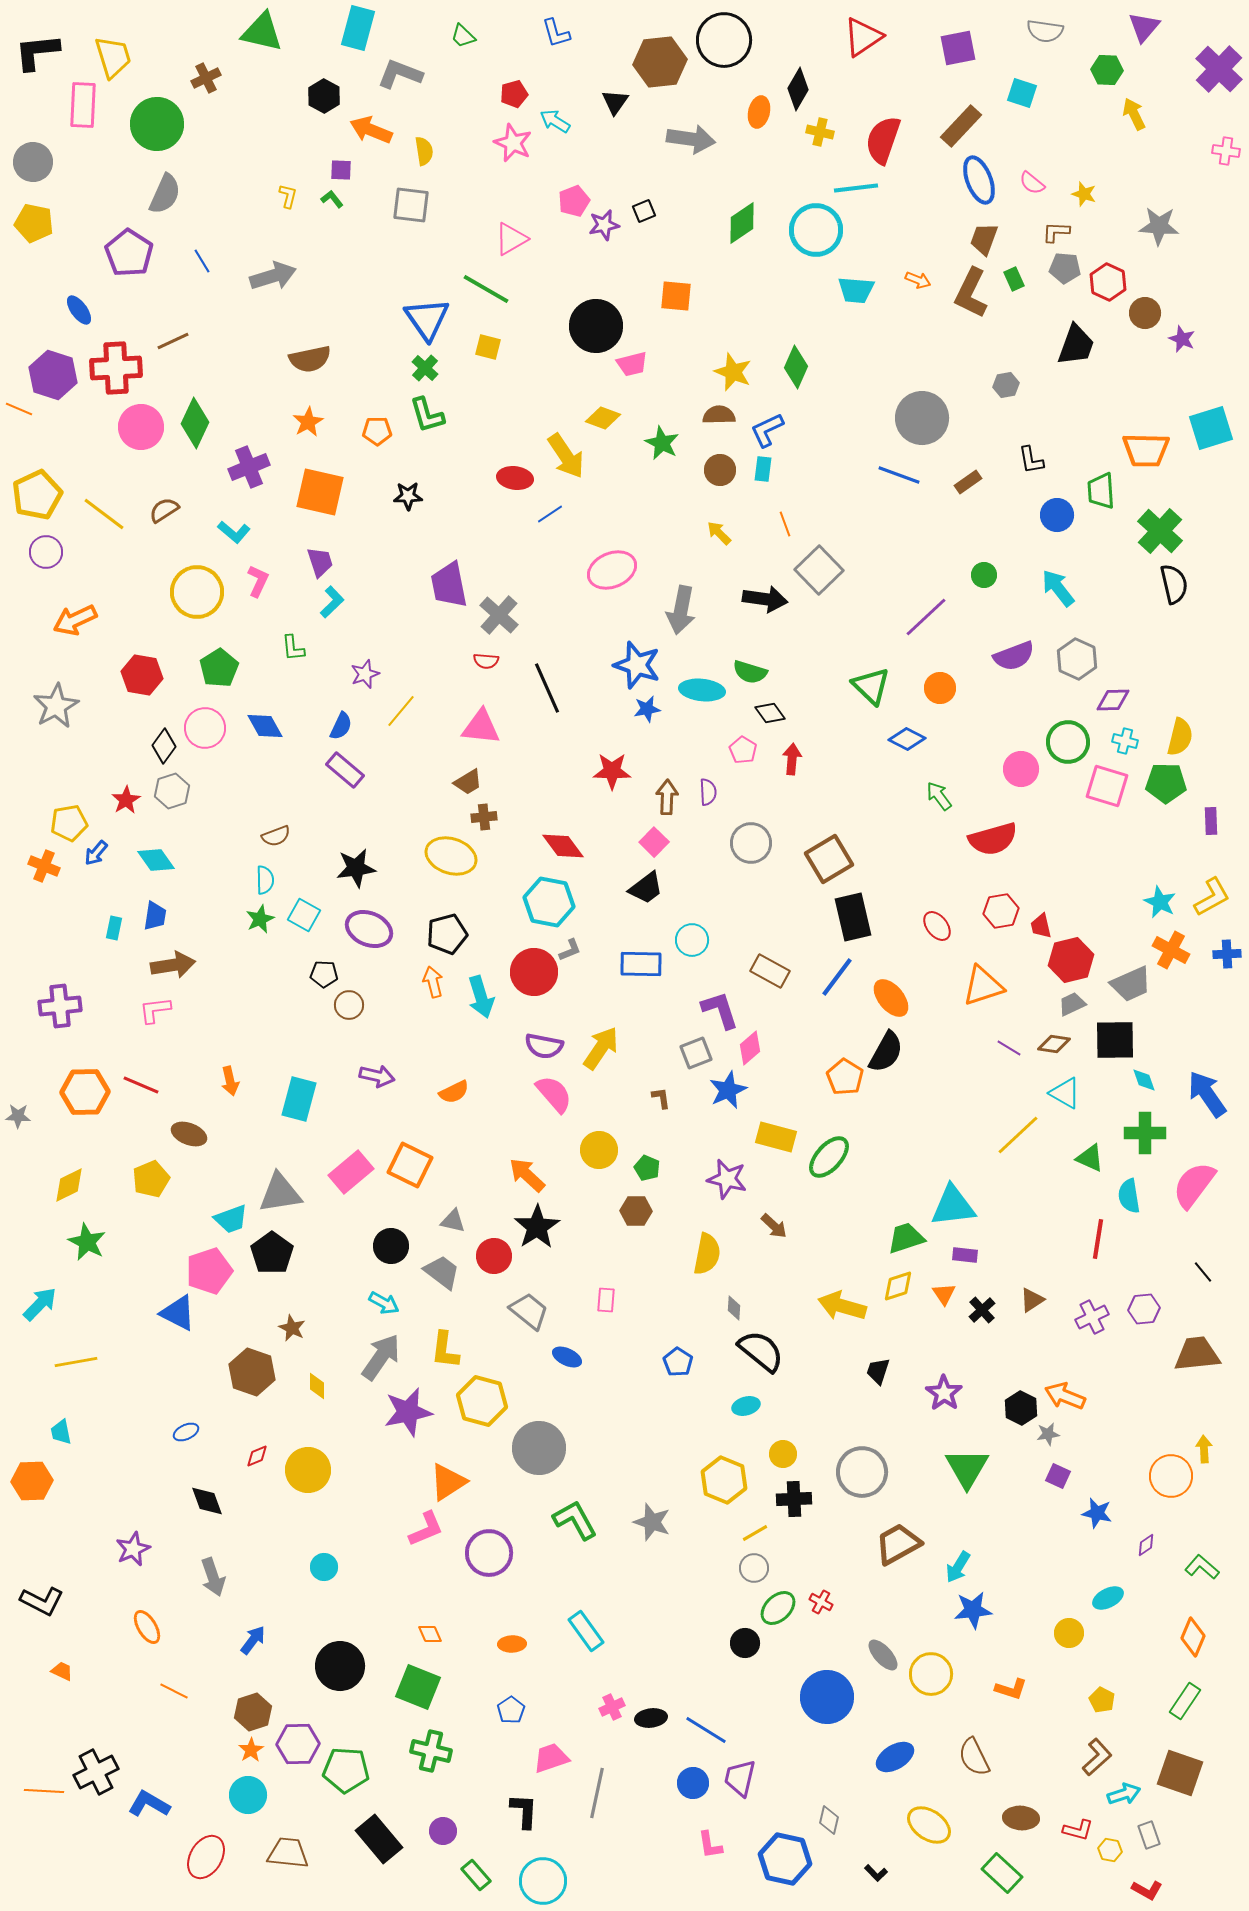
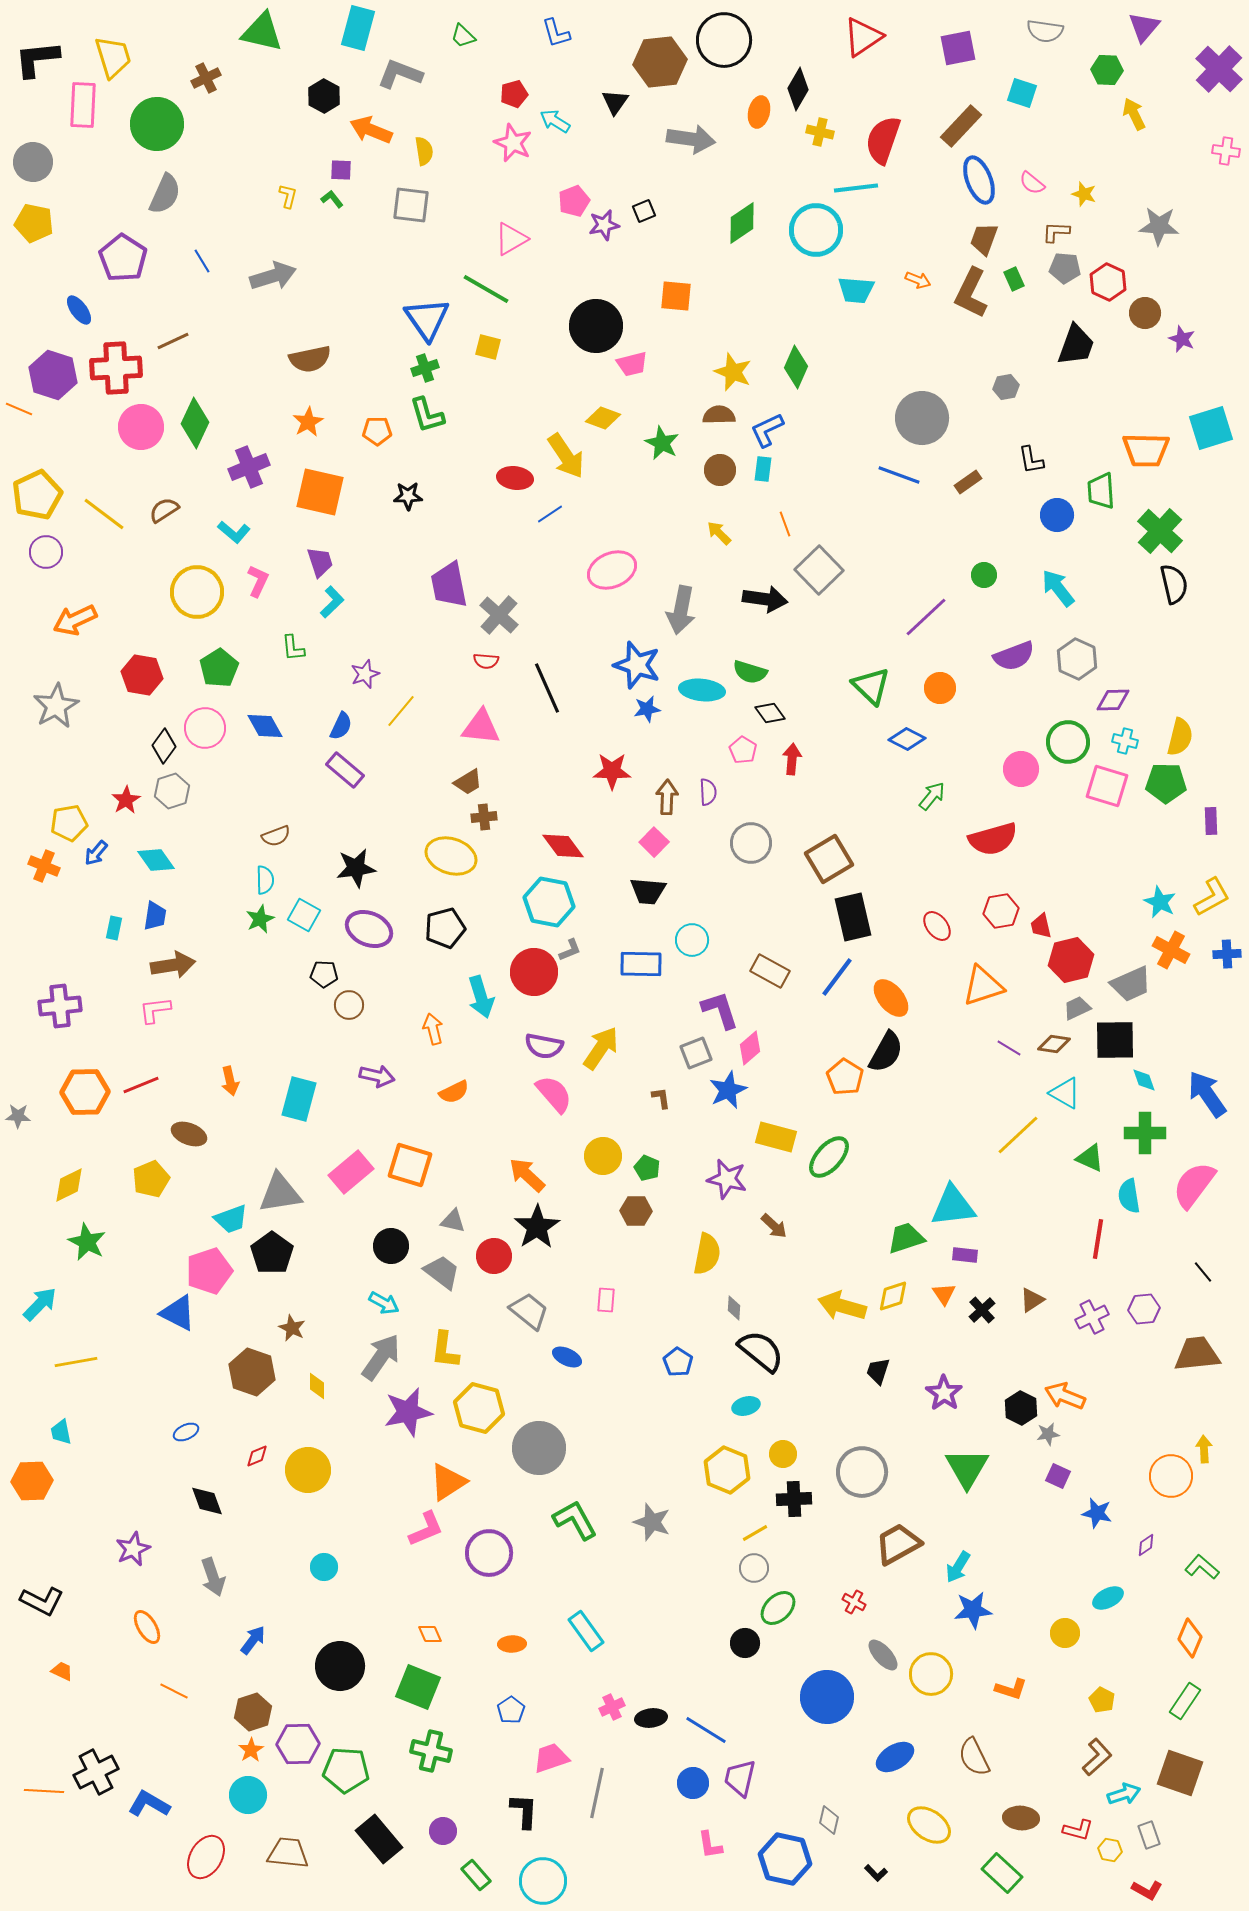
black L-shape at (37, 52): moved 7 px down
purple pentagon at (129, 253): moved 6 px left, 5 px down
green cross at (425, 368): rotated 28 degrees clockwise
gray hexagon at (1006, 385): moved 2 px down
green arrow at (939, 796): moved 7 px left; rotated 76 degrees clockwise
black trapezoid at (646, 888): moved 2 px right, 3 px down; rotated 42 degrees clockwise
black pentagon at (447, 934): moved 2 px left, 6 px up
orange arrow at (433, 982): moved 47 px down
gray trapezoid at (1072, 1004): moved 5 px right, 4 px down
red line at (141, 1085): rotated 45 degrees counterclockwise
yellow circle at (599, 1150): moved 4 px right, 6 px down
orange square at (410, 1165): rotated 9 degrees counterclockwise
yellow diamond at (898, 1286): moved 5 px left, 10 px down
yellow hexagon at (482, 1401): moved 3 px left, 7 px down
yellow hexagon at (724, 1480): moved 3 px right, 10 px up
red cross at (821, 1602): moved 33 px right
yellow circle at (1069, 1633): moved 4 px left
orange diamond at (1193, 1637): moved 3 px left, 1 px down
